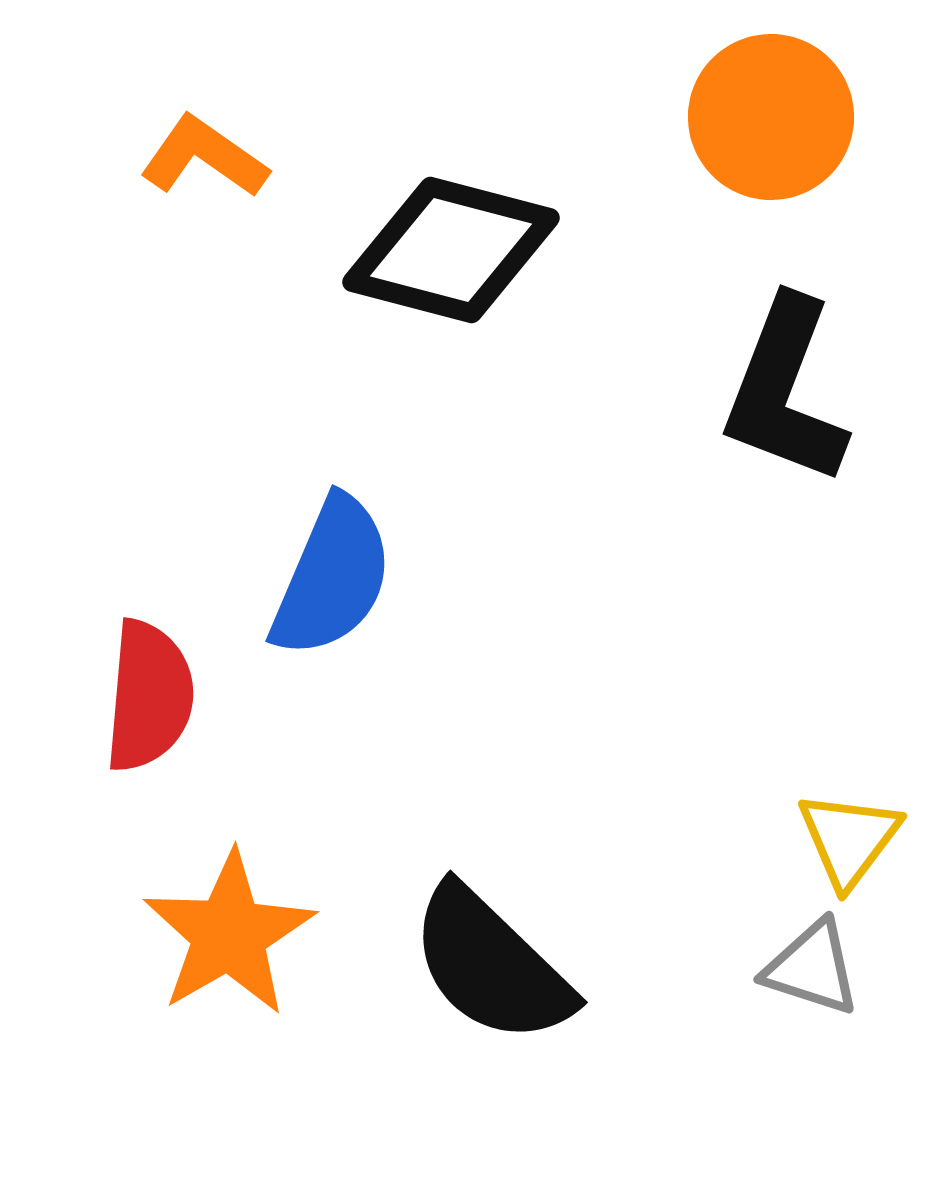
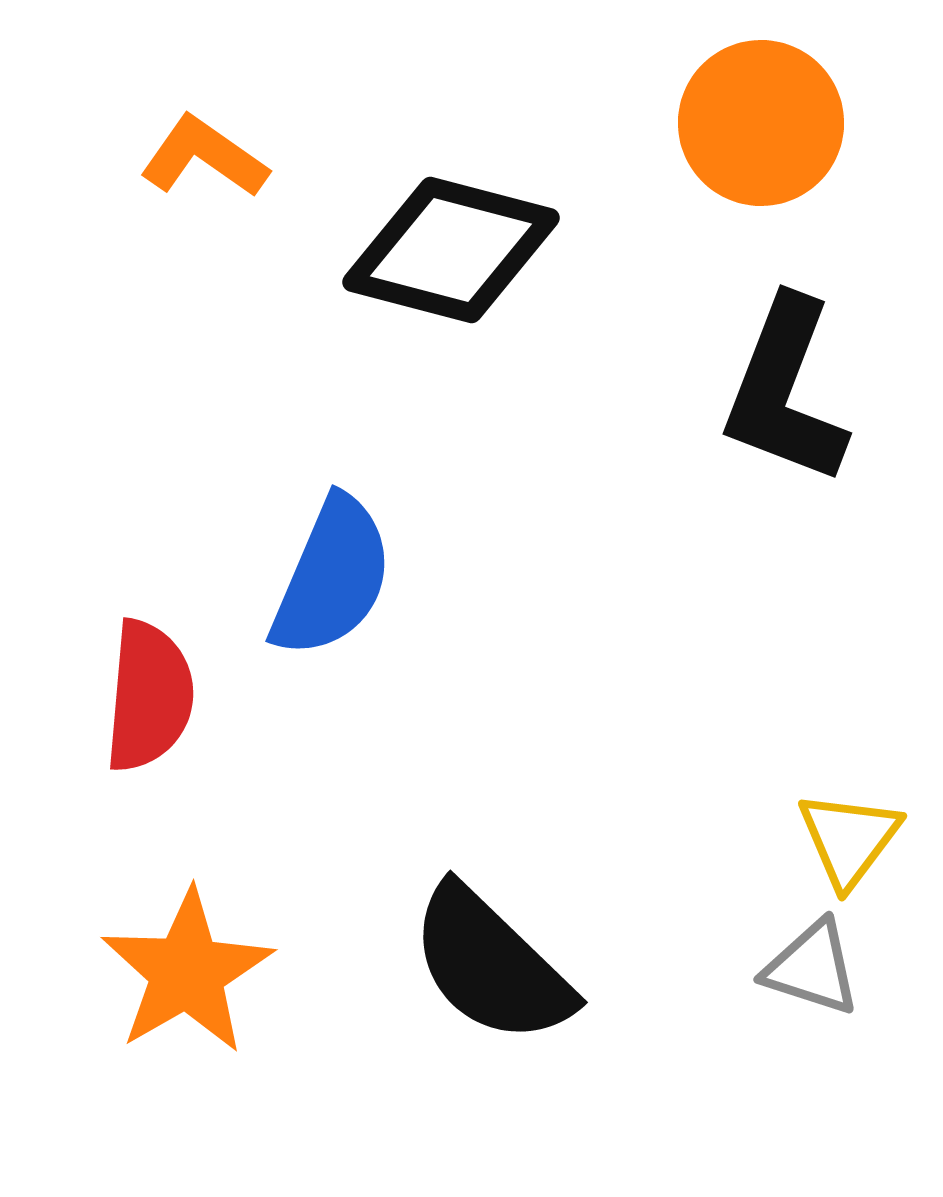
orange circle: moved 10 px left, 6 px down
orange star: moved 42 px left, 38 px down
